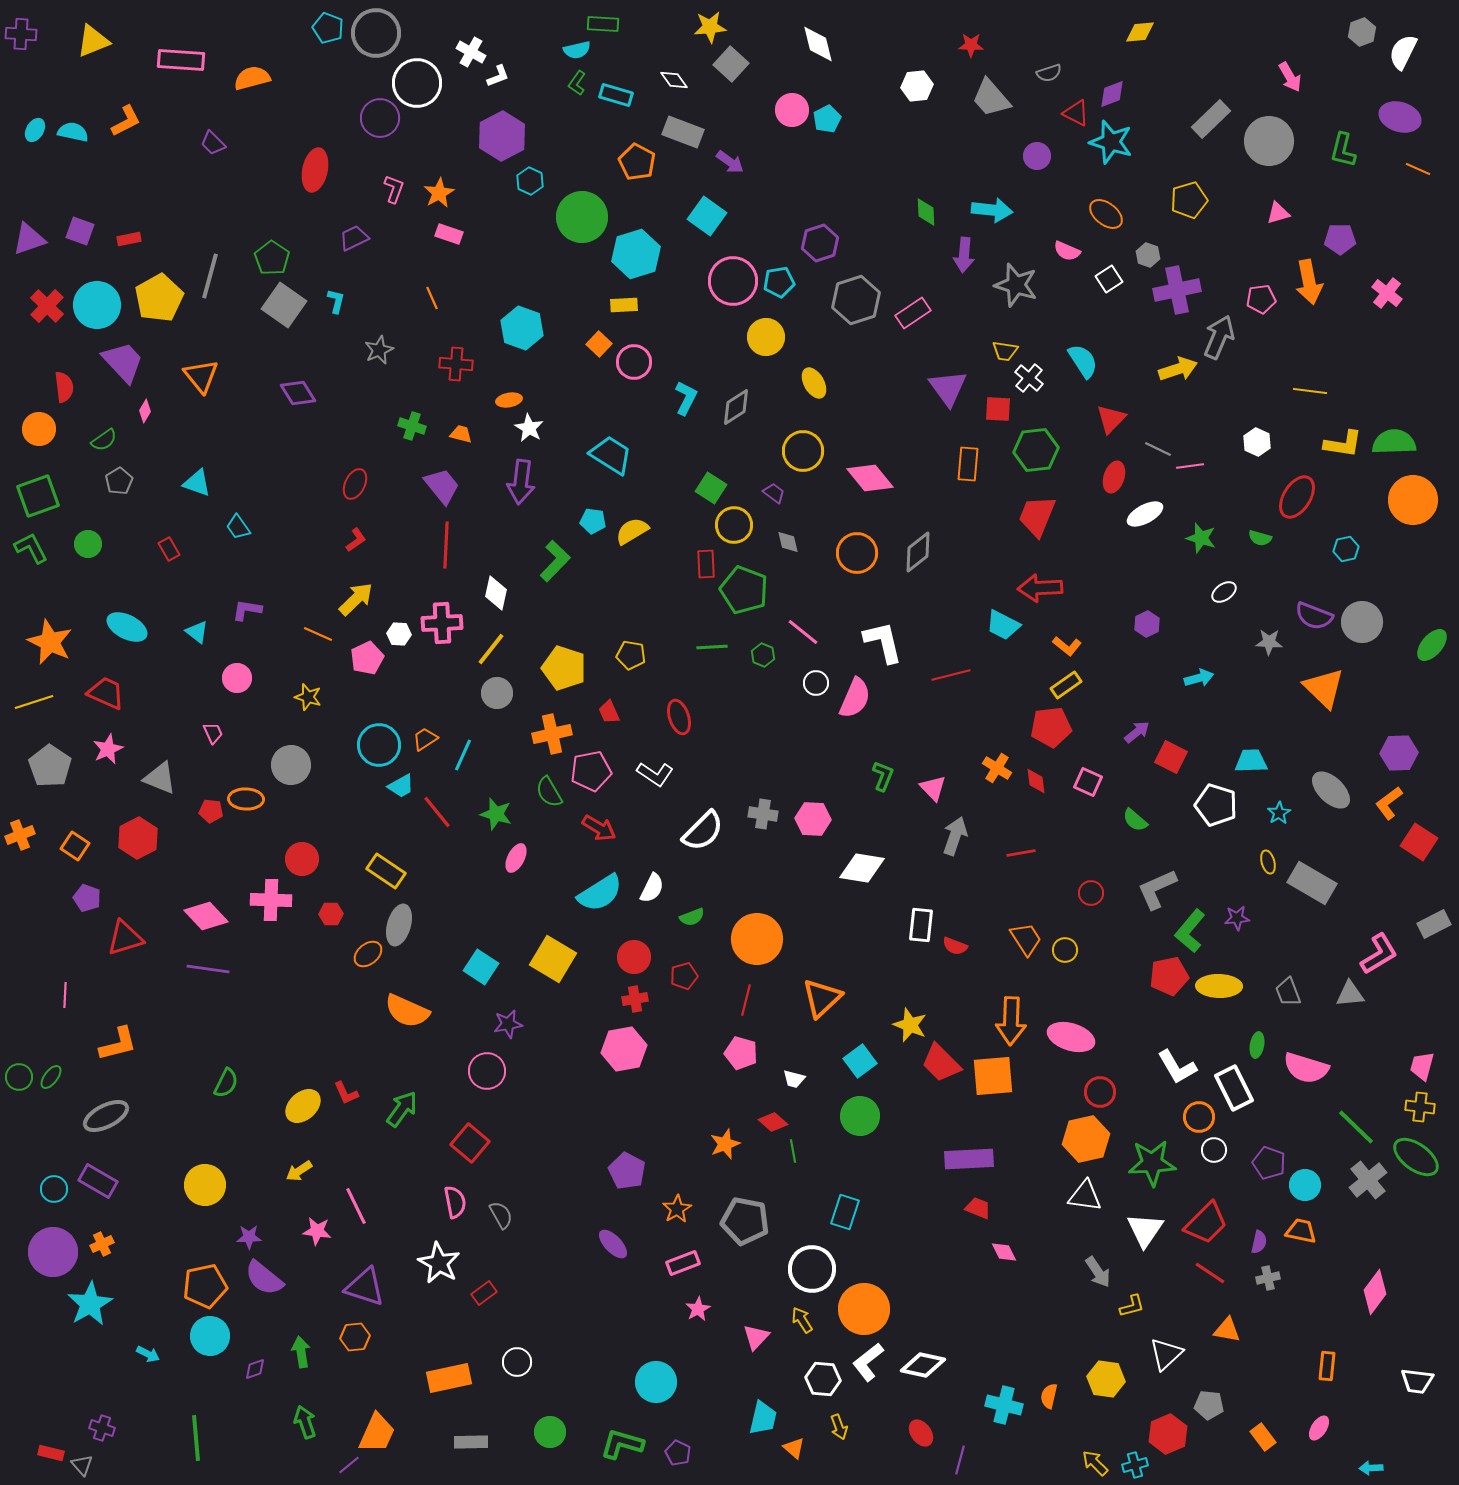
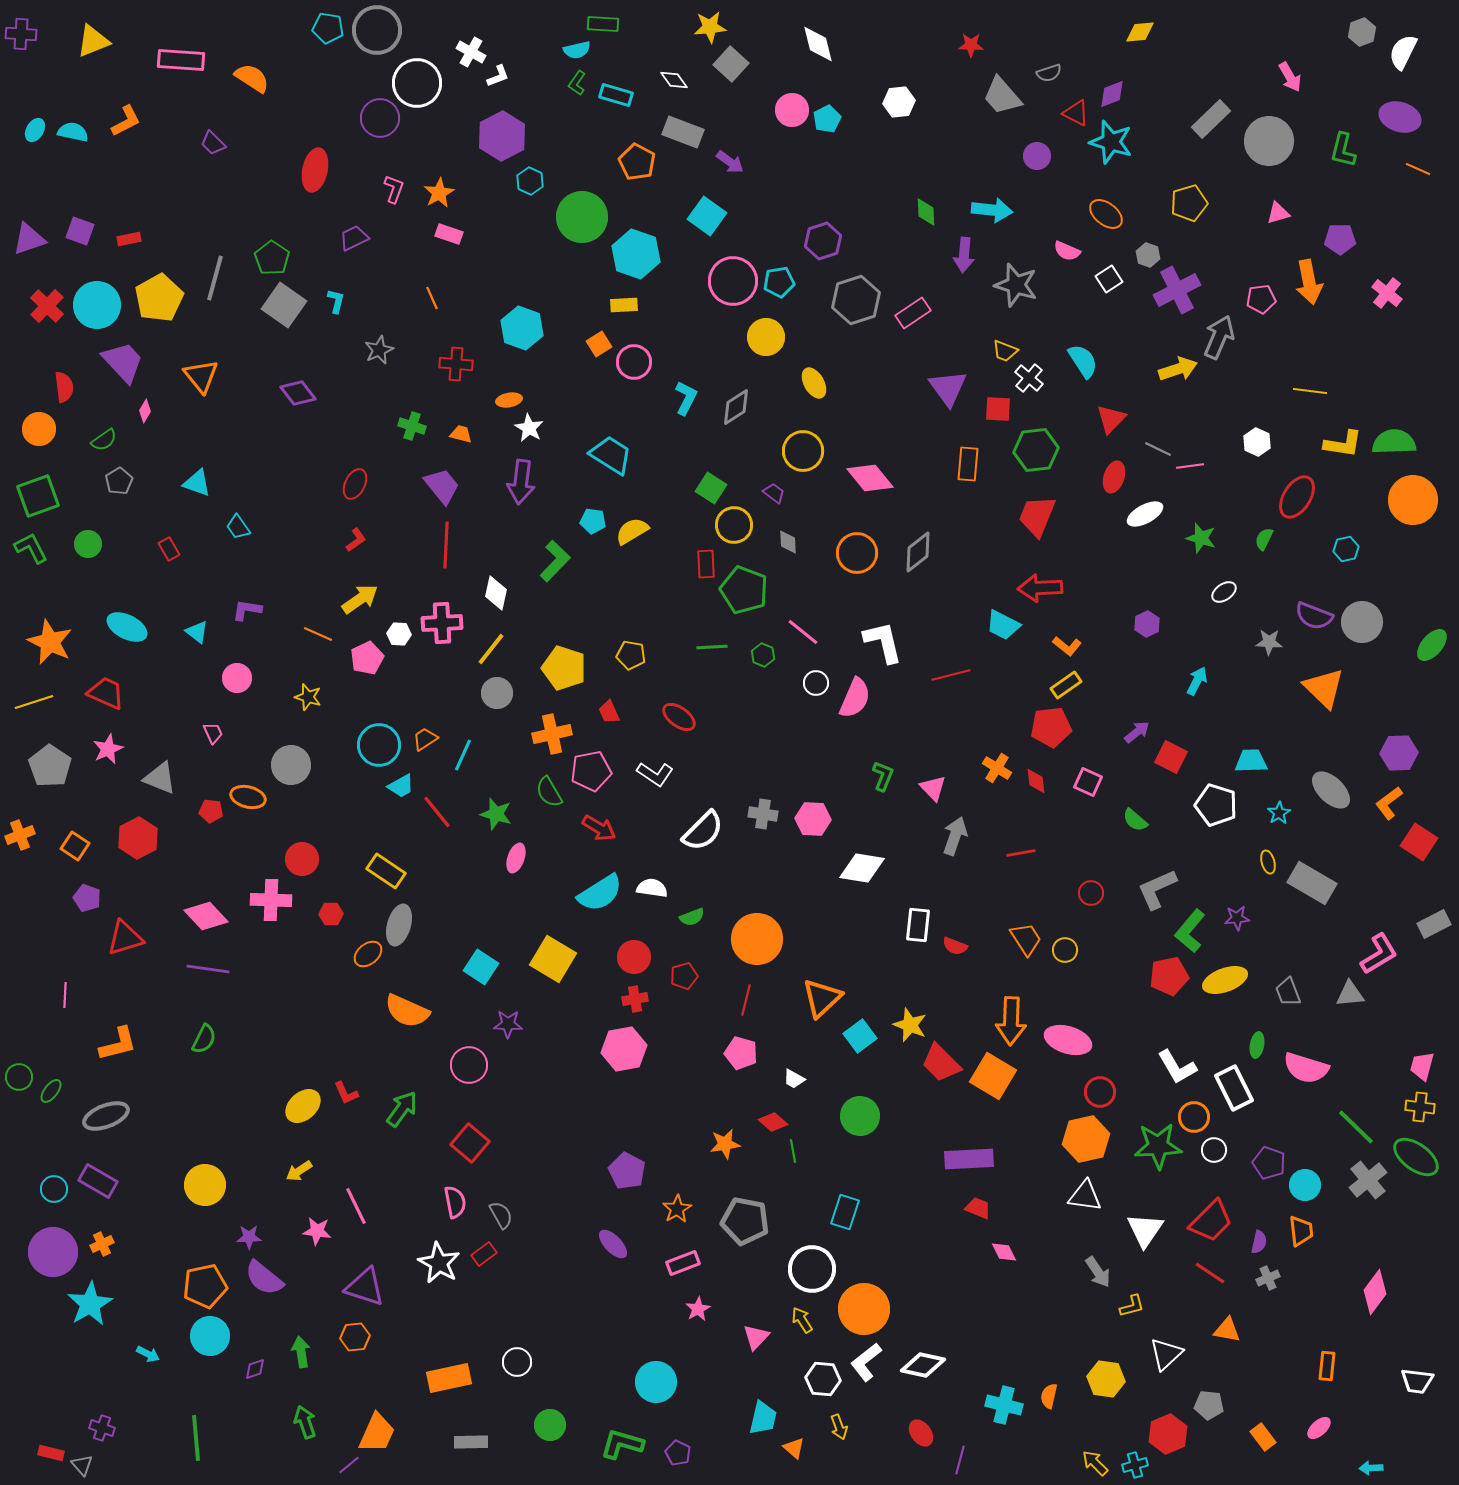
cyan pentagon at (328, 28): rotated 12 degrees counterclockwise
gray circle at (376, 33): moved 1 px right, 3 px up
orange semicircle at (252, 78): rotated 48 degrees clockwise
white hexagon at (917, 86): moved 18 px left, 16 px down
gray trapezoid at (991, 98): moved 11 px right, 2 px up
yellow pentagon at (1189, 200): moved 3 px down
purple hexagon at (820, 243): moved 3 px right, 2 px up
cyan hexagon at (636, 254): rotated 24 degrees counterclockwise
gray line at (210, 276): moved 5 px right, 2 px down
purple cross at (1177, 290): rotated 15 degrees counterclockwise
orange square at (599, 344): rotated 15 degrees clockwise
yellow trapezoid at (1005, 351): rotated 12 degrees clockwise
purple diamond at (298, 393): rotated 6 degrees counterclockwise
green semicircle at (1260, 538): moved 4 px right, 1 px down; rotated 100 degrees clockwise
gray diamond at (788, 542): rotated 10 degrees clockwise
yellow arrow at (356, 599): moved 4 px right; rotated 9 degrees clockwise
cyan arrow at (1199, 678): moved 2 px left, 3 px down; rotated 48 degrees counterclockwise
red ellipse at (679, 717): rotated 36 degrees counterclockwise
orange ellipse at (246, 799): moved 2 px right, 2 px up; rotated 12 degrees clockwise
pink ellipse at (516, 858): rotated 8 degrees counterclockwise
white semicircle at (652, 888): rotated 108 degrees counterclockwise
white rectangle at (921, 925): moved 3 px left
yellow ellipse at (1219, 986): moved 6 px right, 6 px up; rotated 21 degrees counterclockwise
purple star at (508, 1024): rotated 12 degrees clockwise
pink ellipse at (1071, 1037): moved 3 px left, 3 px down
cyan square at (860, 1061): moved 25 px up
pink circle at (487, 1071): moved 18 px left, 6 px up
orange square at (993, 1076): rotated 36 degrees clockwise
green ellipse at (51, 1077): moved 14 px down
white trapezoid at (794, 1079): rotated 15 degrees clockwise
green semicircle at (226, 1083): moved 22 px left, 44 px up
gray ellipse at (106, 1116): rotated 6 degrees clockwise
orange circle at (1199, 1117): moved 5 px left
orange star at (725, 1144): rotated 12 degrees clockwise
green star at (1152, 1163): moved 6 px right, 17 px up
red trapezoid at (1206, 1223): moved 5 px right, 2 px up
orange trapezoid at (1301, 1231): rotated 72 degrees clockwise
gray cross at (1268, 1278): rotated 10 degrees counterclockwise
red rectangle at (484, 1293): moved 39 px up
white L-shape at (868, 1362): moved 2 px left
pink ellipse at (1319, 1428): rotated 15 degrees clockwise
green circle at (550, 1432): moved 7 px up
